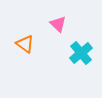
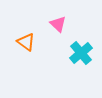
orange triangle: moved 1 px right, 2 px up
